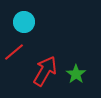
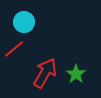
red line: moved 3 px up
red arrow: moved 2 px down
